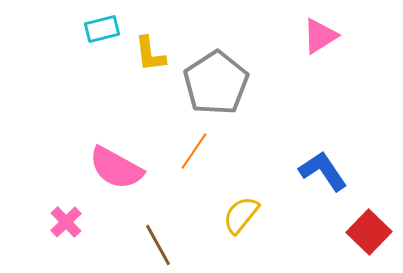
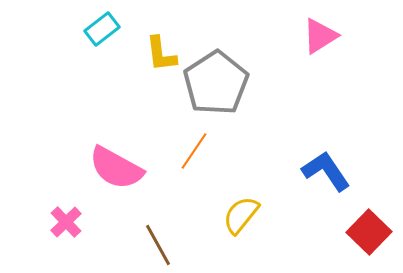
cyan rectangle: rotated 24 degrees counterclockwise
yellow L-shape: moved 11 px right
blue L-shape: moved 3 px right
